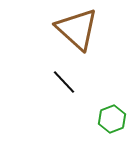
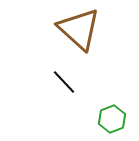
brown triangle: moved 2 px right
